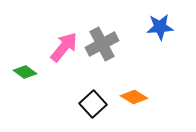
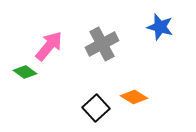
blue star: rotated 20 degrees clockwise
pink arrow: moved 15 px left, 1 px up
black square: moved 3 px right, 4 px down
